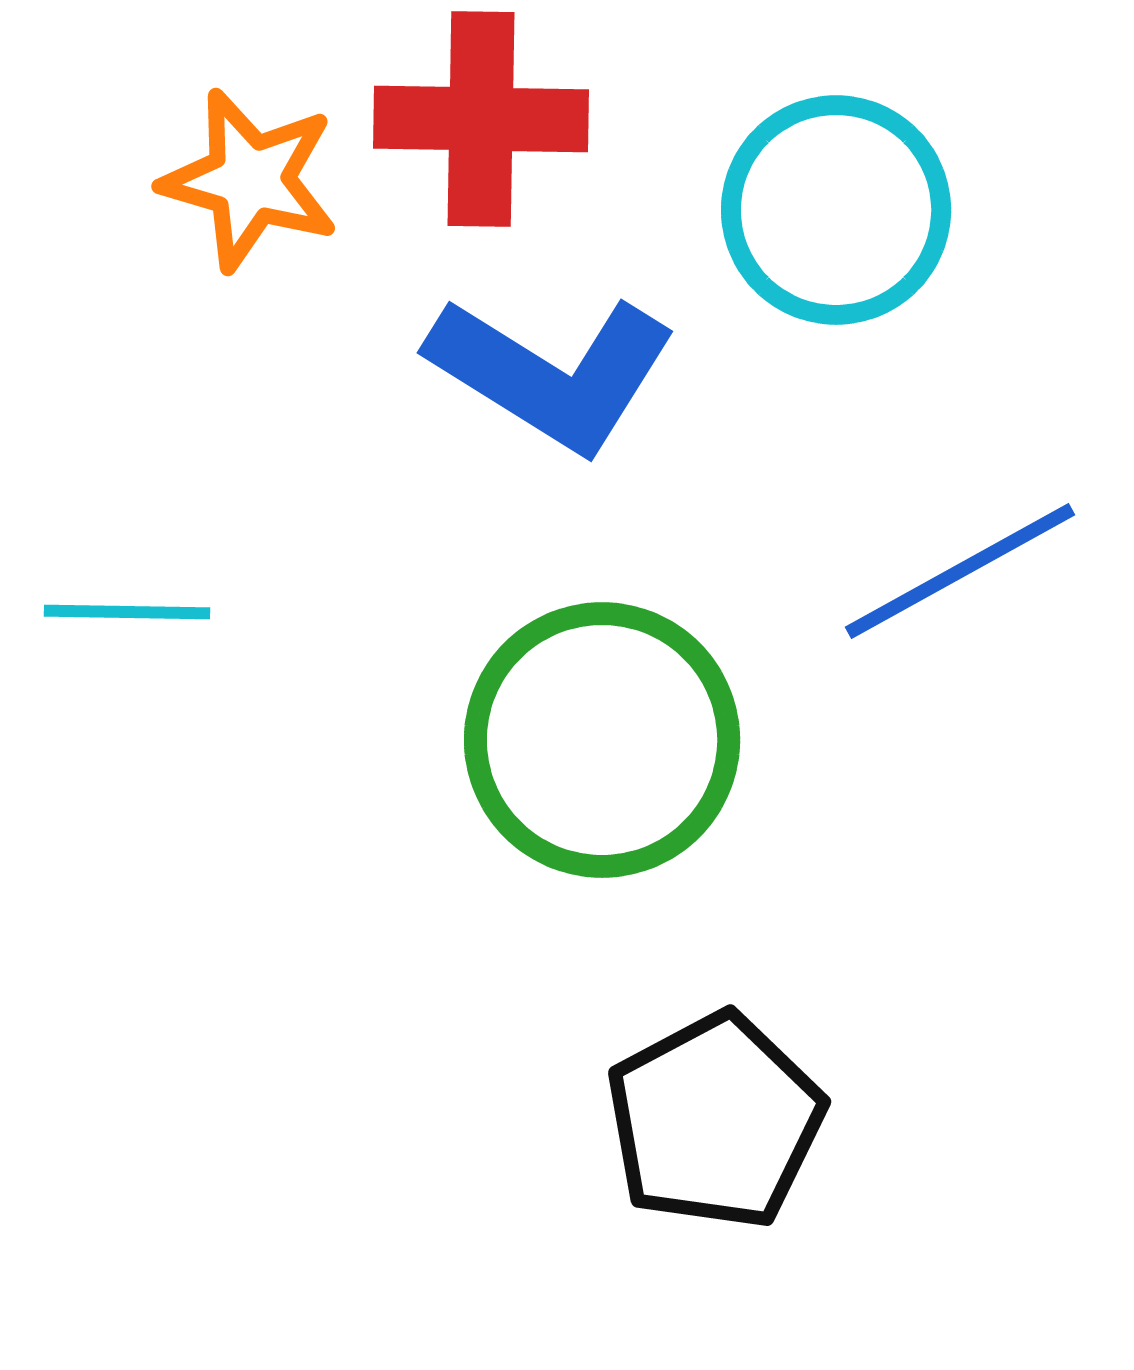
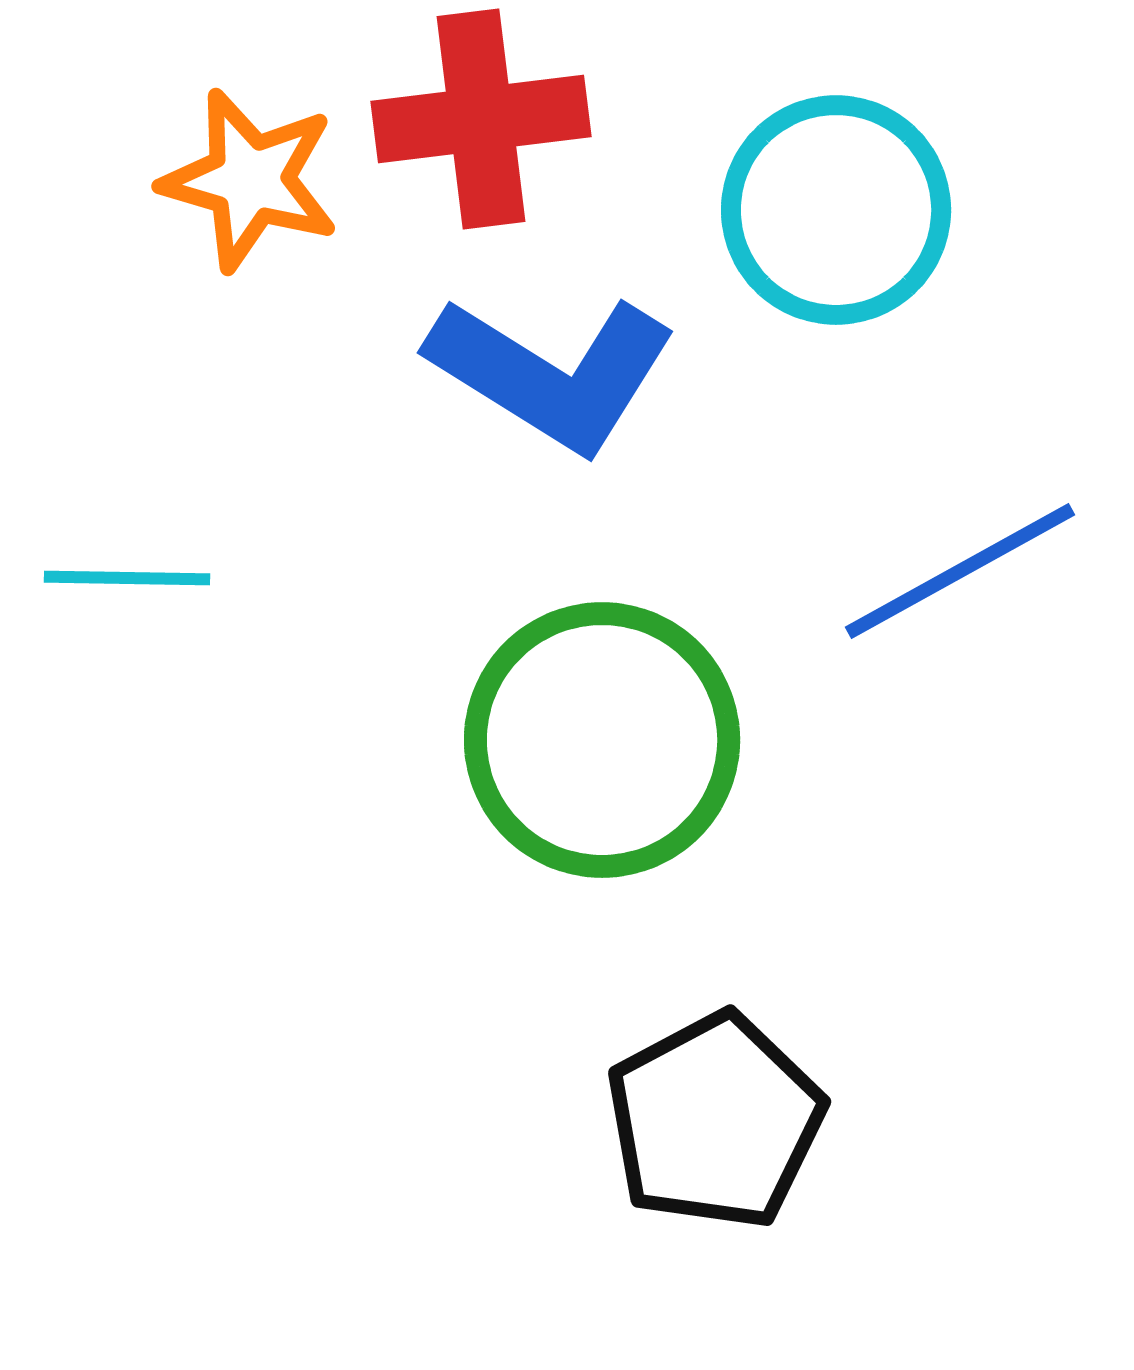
red cross: rotated 8 degrees counterclockwise
cyan line: moved 34 px up
